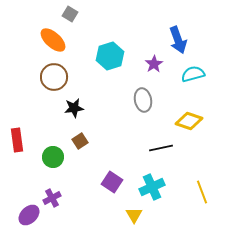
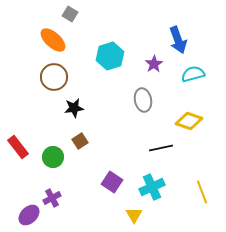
red rectangle: moved 1 px right, 7 px down; rotated 30 degrees counterclockwise
